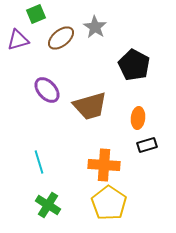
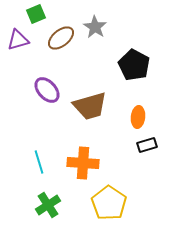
orange ellipse: moved 1 px up
orange cross: moved 21 px left, 2 px up
green cross: rotated 25 degrees clockwise
